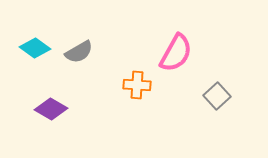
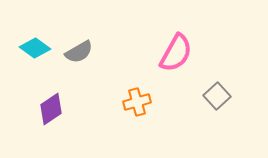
orange cross: moved 17 px down; rotated 20 degrees counterclockwise
purple diamond: rotated 64 degrees counterclockwise
